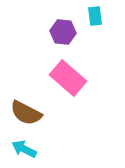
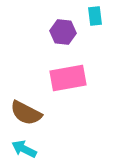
pink rectangle: rotated 51 degrees counterclockwise
